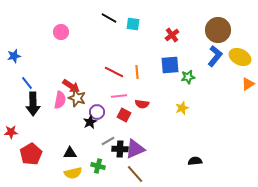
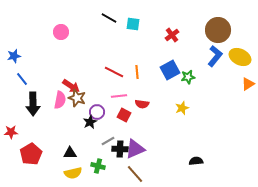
blue square: moved 5 px down; rotated 24 degrees counterclockwise
blue line: moved 5 px left, 4 px up
black semicircle: moved 1 px right
